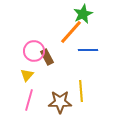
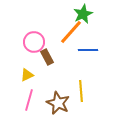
pink circle: moved 9 px up
yellow triangle: rotated 24 degrees clockwise
brown star: moved 2 px left, 1 px down; rotated 25 degrees clockwise
